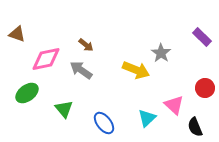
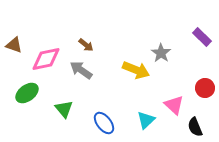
brown triangle: moved 3 px left, 11 px down
cyan triangle: moved 1 px left, 2 px down
